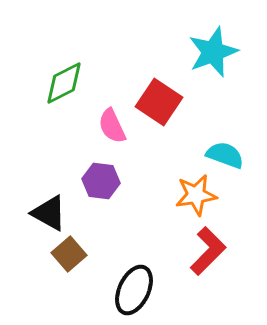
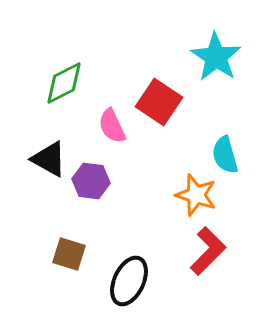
cyan star: moved 3 px right, 5 px down; rotated 18 degrees counterclockwise
cyan semicircle: rotated 126 degrees counterclockwise
purple hexagon: moved 10 px left
orange star: rotated 27 degrees clockwise
black triangle: moved 54 px up
brown square: rotated 32 degrees counterclockwise
black ellipse: moved 5 px left, 9 px up
